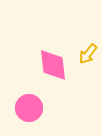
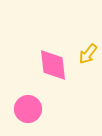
pink circle: moved 1 px left, 1 px down
